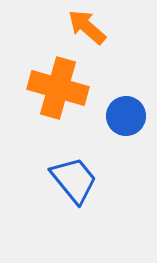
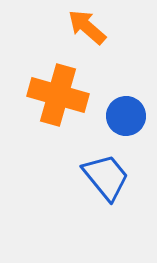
orange cross: moved 7 px down
blue trapezoid: moved 32 px right, 3 px up
